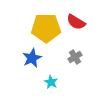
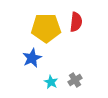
red semicircle: rotated 114 degrees counterclockwise
gray cross: moved 23 px down
